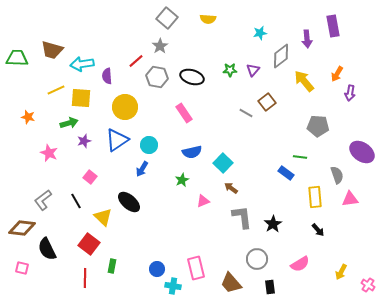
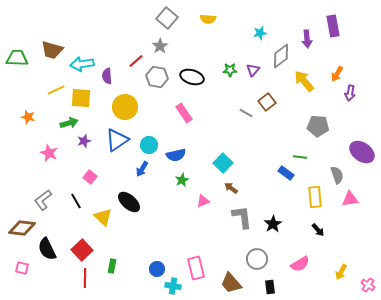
blue semicircle at (192, 152): moved 16 px left, 3 px down
red square at (89, 244): moved 7 px left, 6 px down; rotated 10 degrees clockwise
